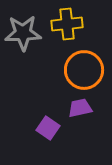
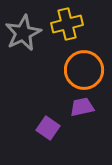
yellow cross: rotated 8 degrees counterclockwise
gray star: rotated 24 degrees counterclockwise
purple trapezoid: moved 2 px right, 1 px up
